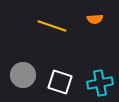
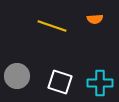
gray circle: moved 6 px left, 1 px down
cyan cross: rotated 10 degrees clockwise
